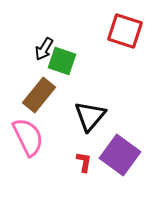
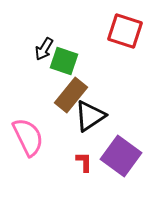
green square: moved 2 px right
brown rectangle: moved 32 px right
black triangle: rotated 16 degrees clockwise
purple square: moved 1 px right, 1 px down
red L-shape: rotated 10 degrees counterclockwise
